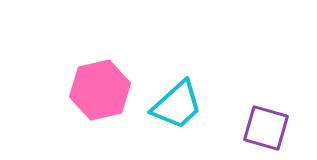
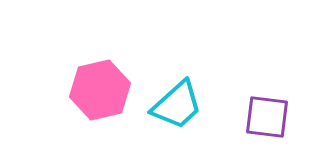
purple square: moved 1 px right, 11 px up; rotated 9 degrees counterclockwise
